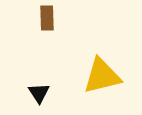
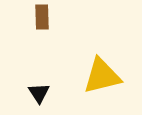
brown rectangle: moved 5 px left, 1 px up
